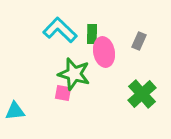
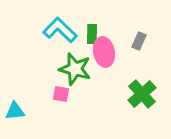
green star: moved 1 px right, 5 px up
pink square: moved 2 px left, 1 px down
